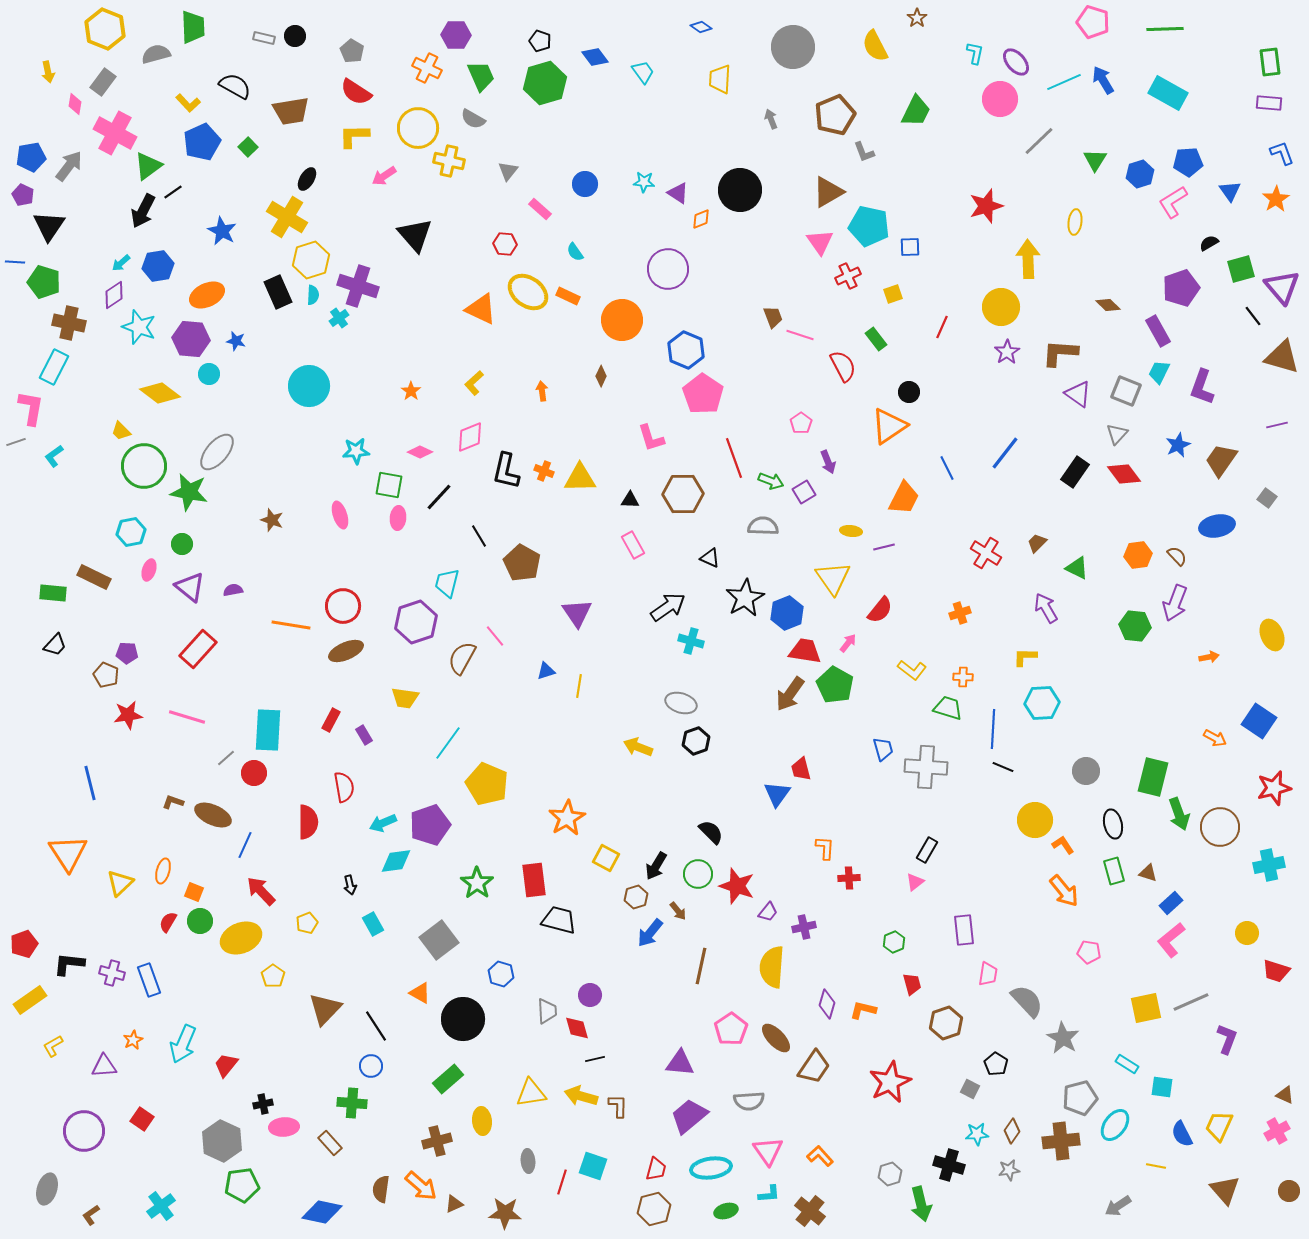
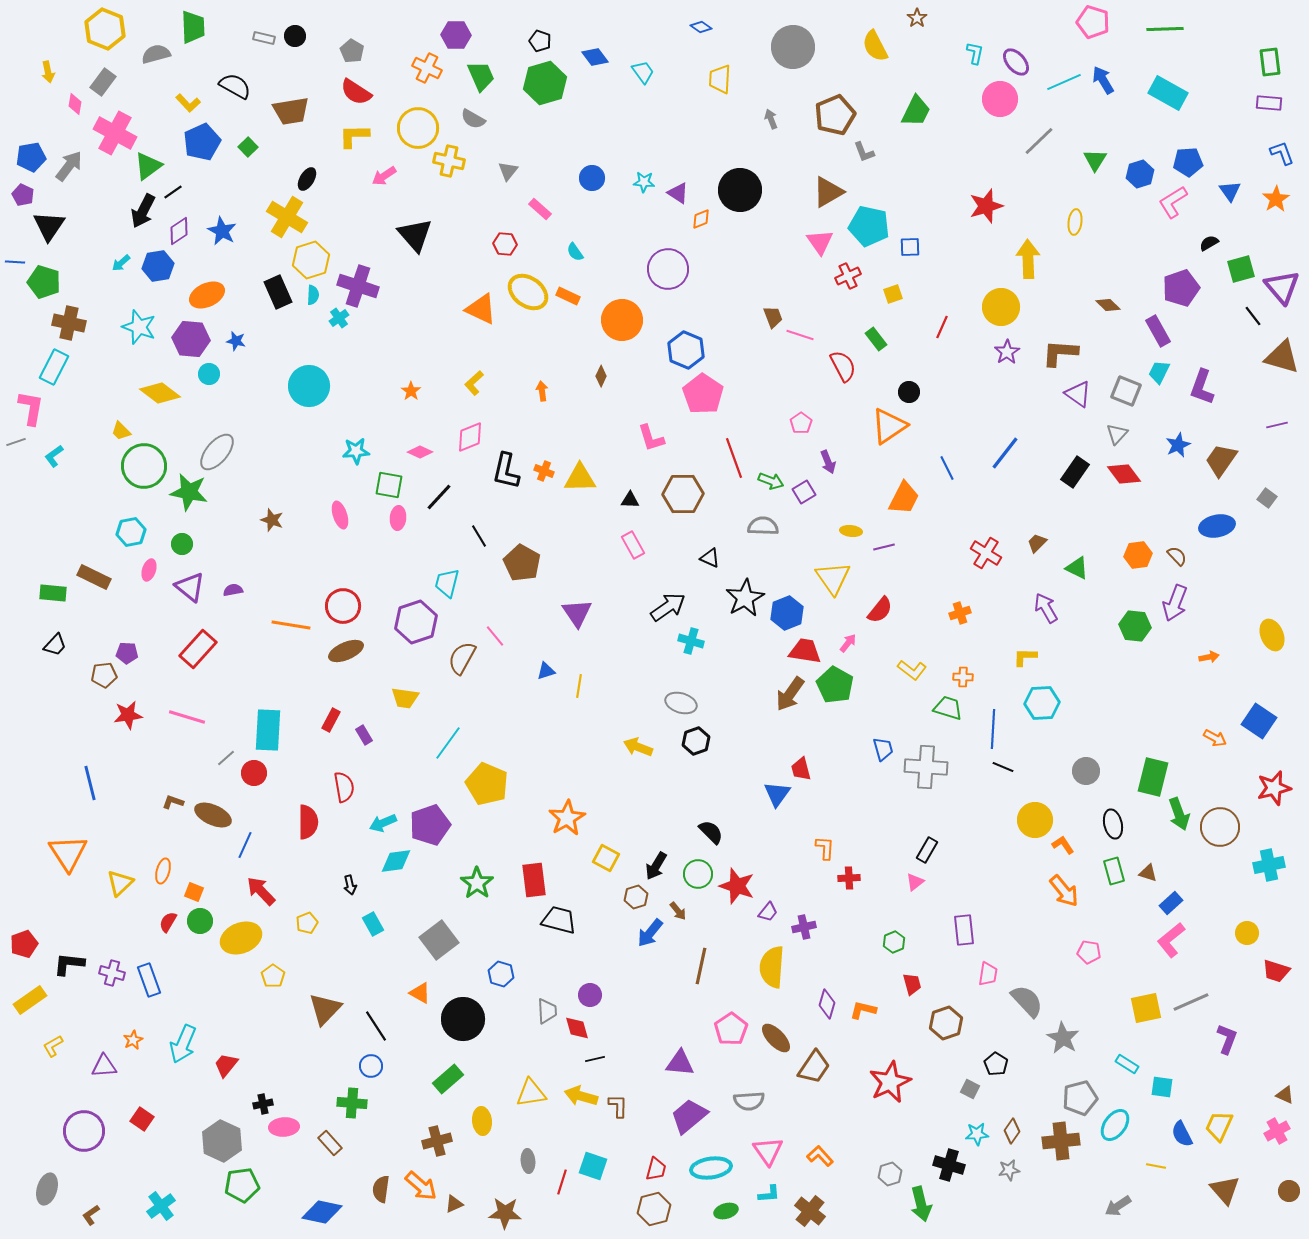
blue circle at (585, 184): moved 7 px right, 6 px up
purple diamond at (114, 295): moved 65 px right, 64 px up
brown pentagon at (106, 675): moved 2 px left; rotated 30 degrees counterclockwise
